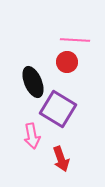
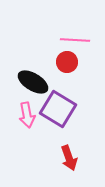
black ellipse: rotated 36 degrees counterclockwise
pink arrow: moved 5 px left, 21 px up
red arrow: moved 8 px right, 1 px up
